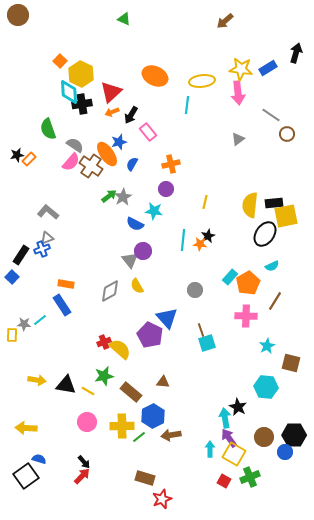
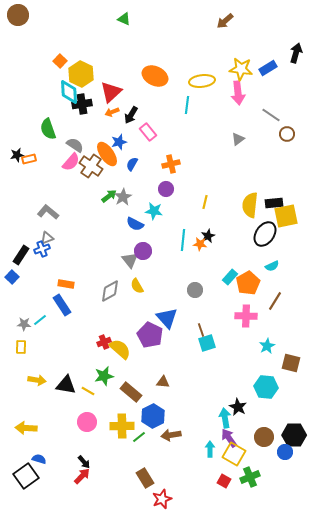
orange rectangle at (29, 159): rotated 32 degrees clockwise
yellow rectangle at (12, 335): moved 9 px right, 12 px down
brown rectangle at (145, 478): rotated 42 degrees clockwise
